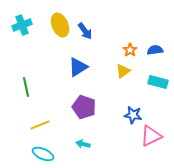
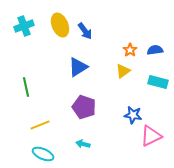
cyan cross: moved 2 px right, 1 px down
